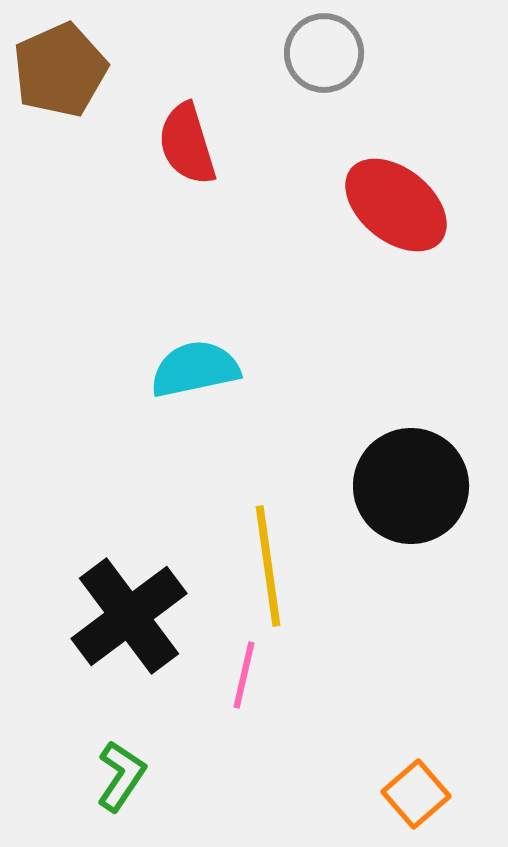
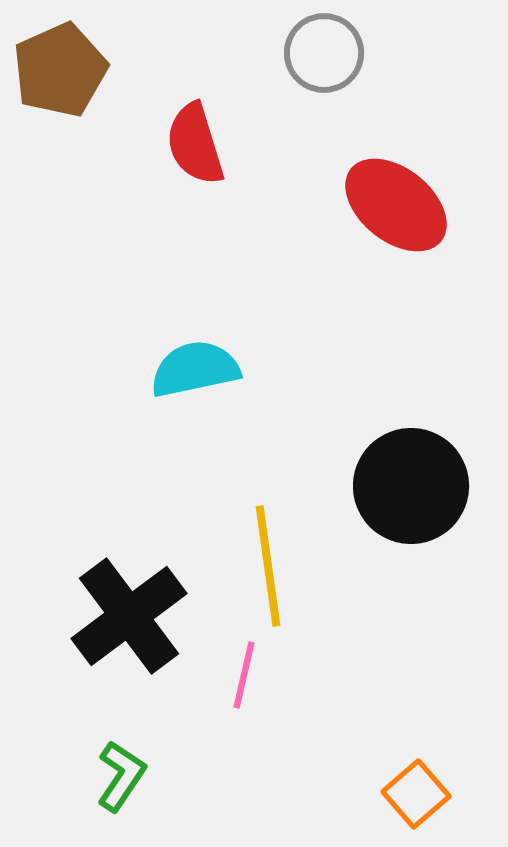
red semicircle: moved 8 px right
